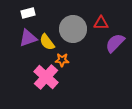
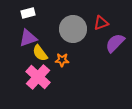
red triangle: rotated 21 degrees counterclockwise
yellow semicircle: moved 7 px left, 11 px down
pink cross: moved 8 px left
